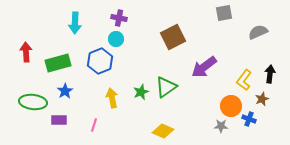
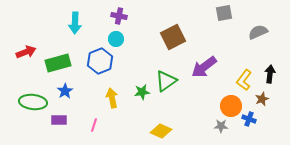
purple cross: moved 2 px up
red arrow: rotated 72 degrees clockwise
green triangle: moved 6 px up
green star: moved 1 px right; rotated 14 degrees clockwise
yellow diamond: moved 2 px left
